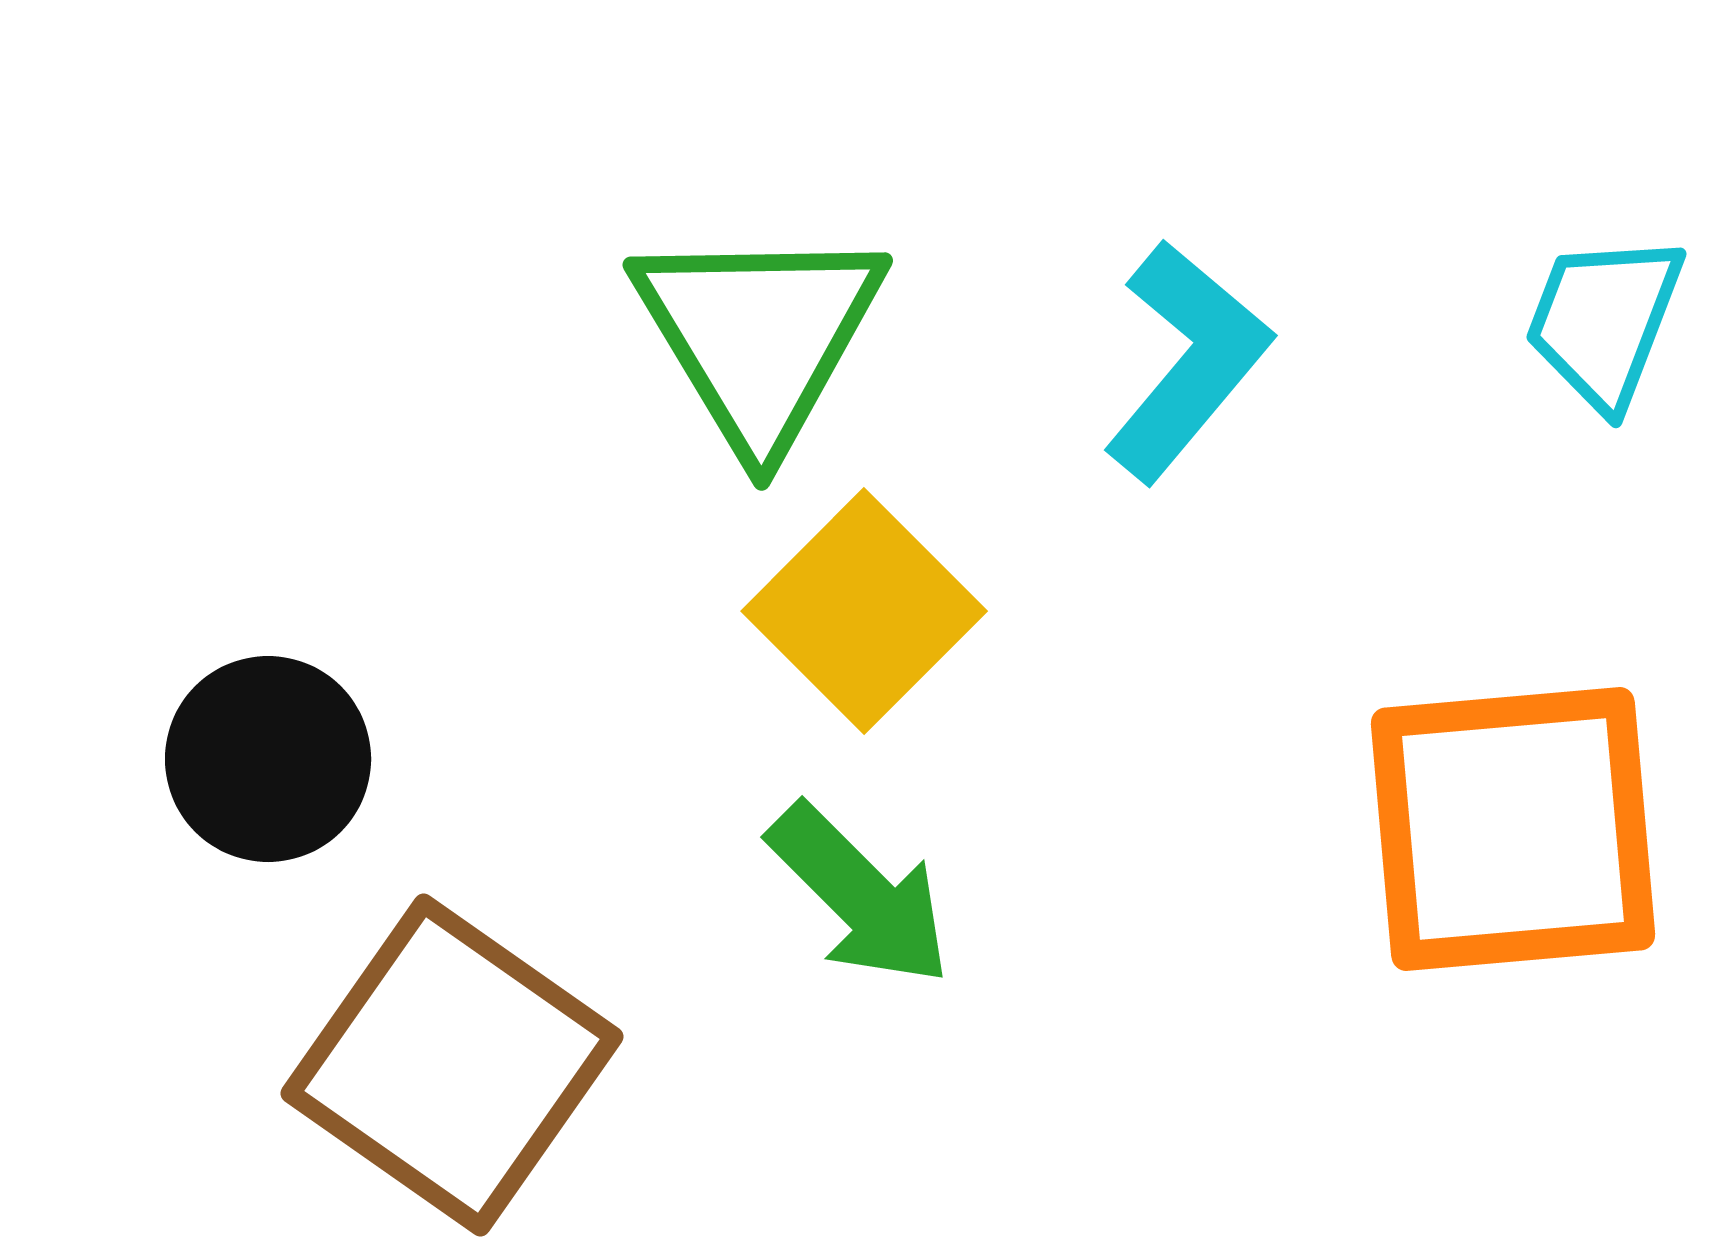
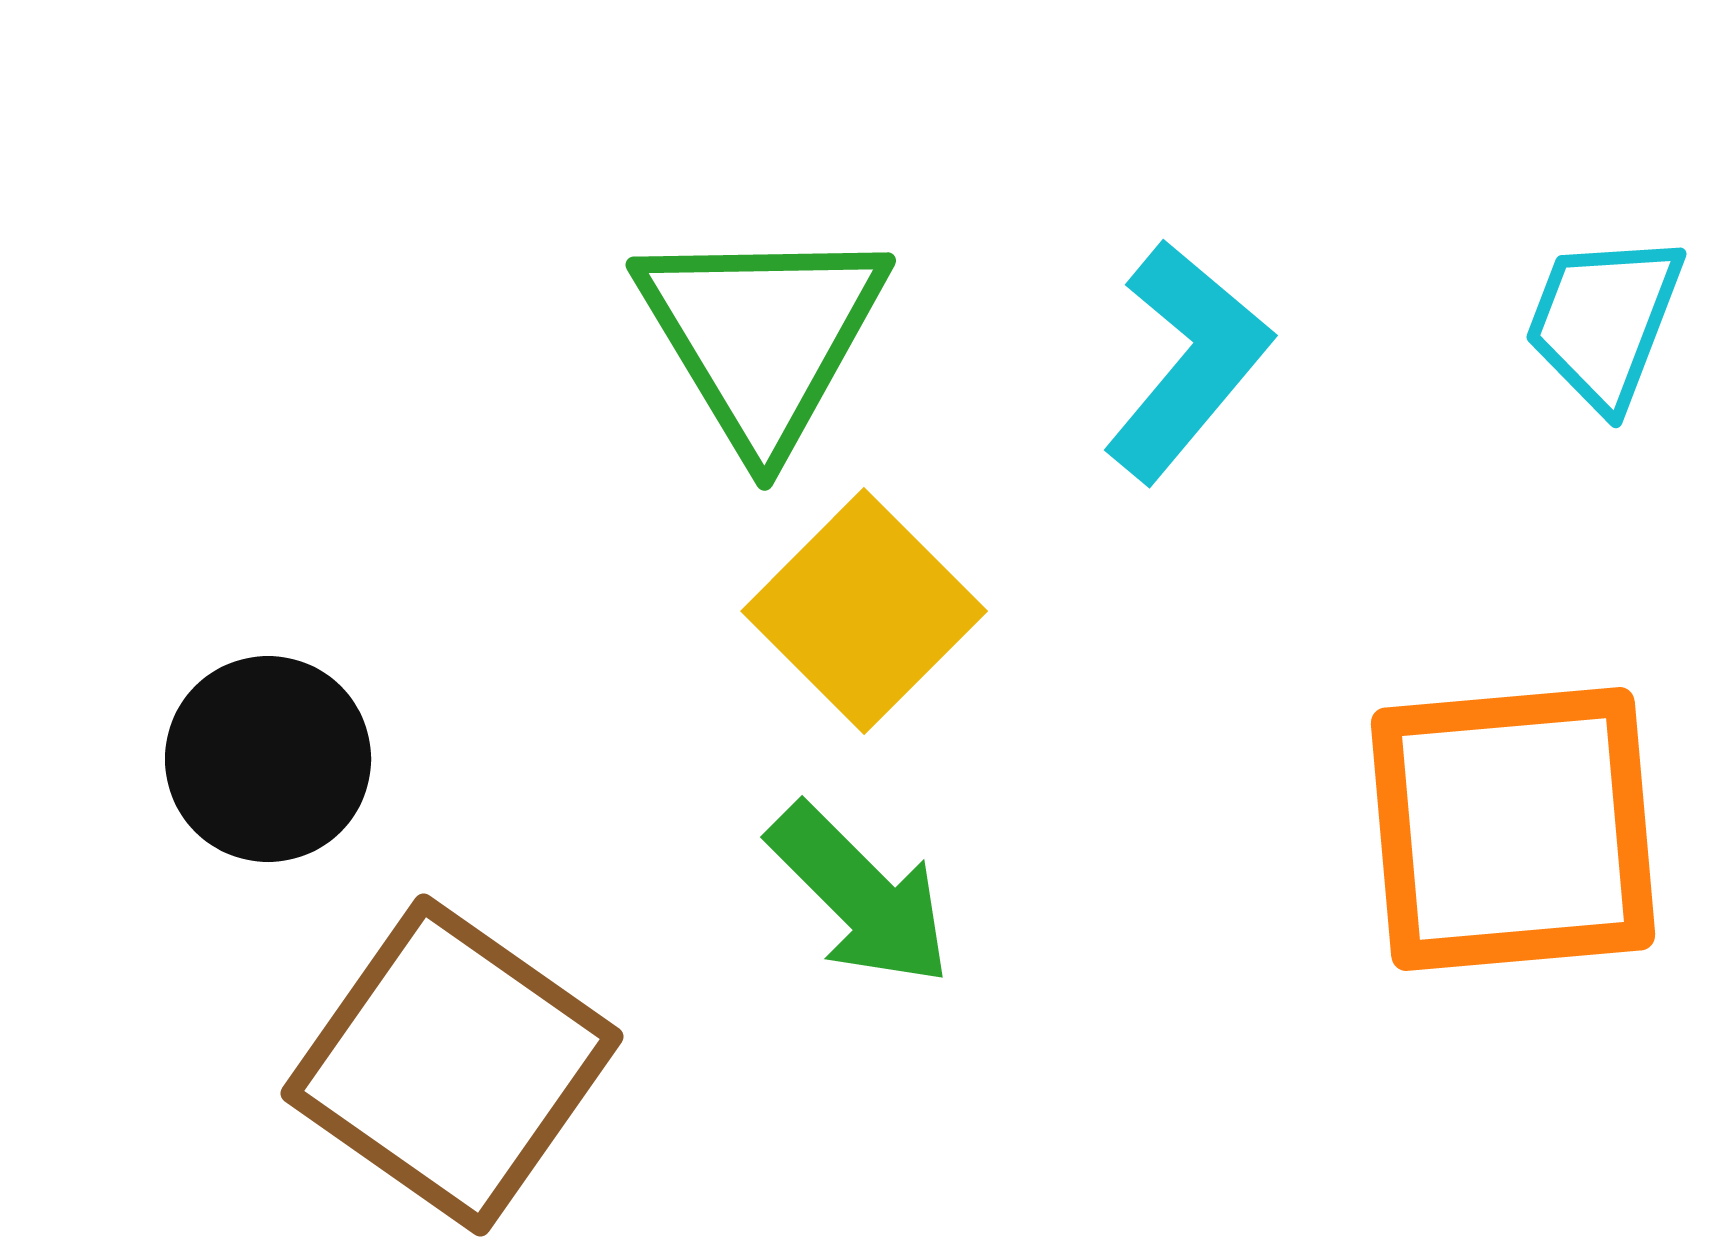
green triangle: moved 3 px right
